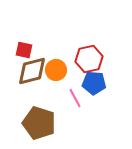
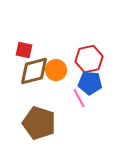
brown diamond: moved 2 px right
blue pentagon: moved 4 px left
pink line: moved 4 px right
